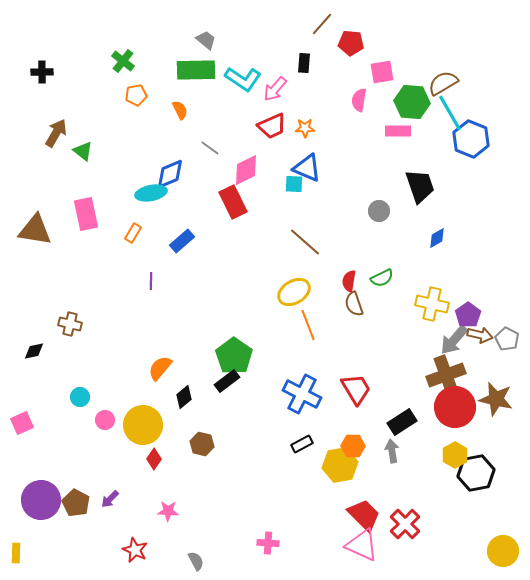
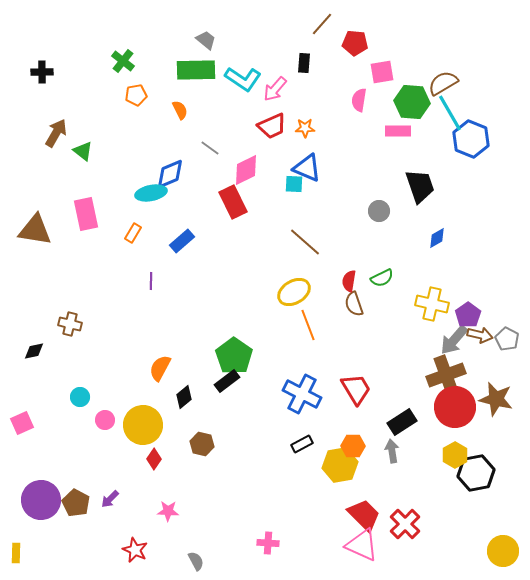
red pentagon at (351, 43): moved 4 px right
orange semicircle at (160, 368): rotated 12 degrees counterclockwise
